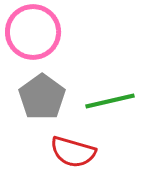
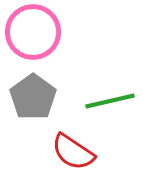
gray pentagon: moved 9 px left
red semicircle: rotated 18 degrees clockwise
